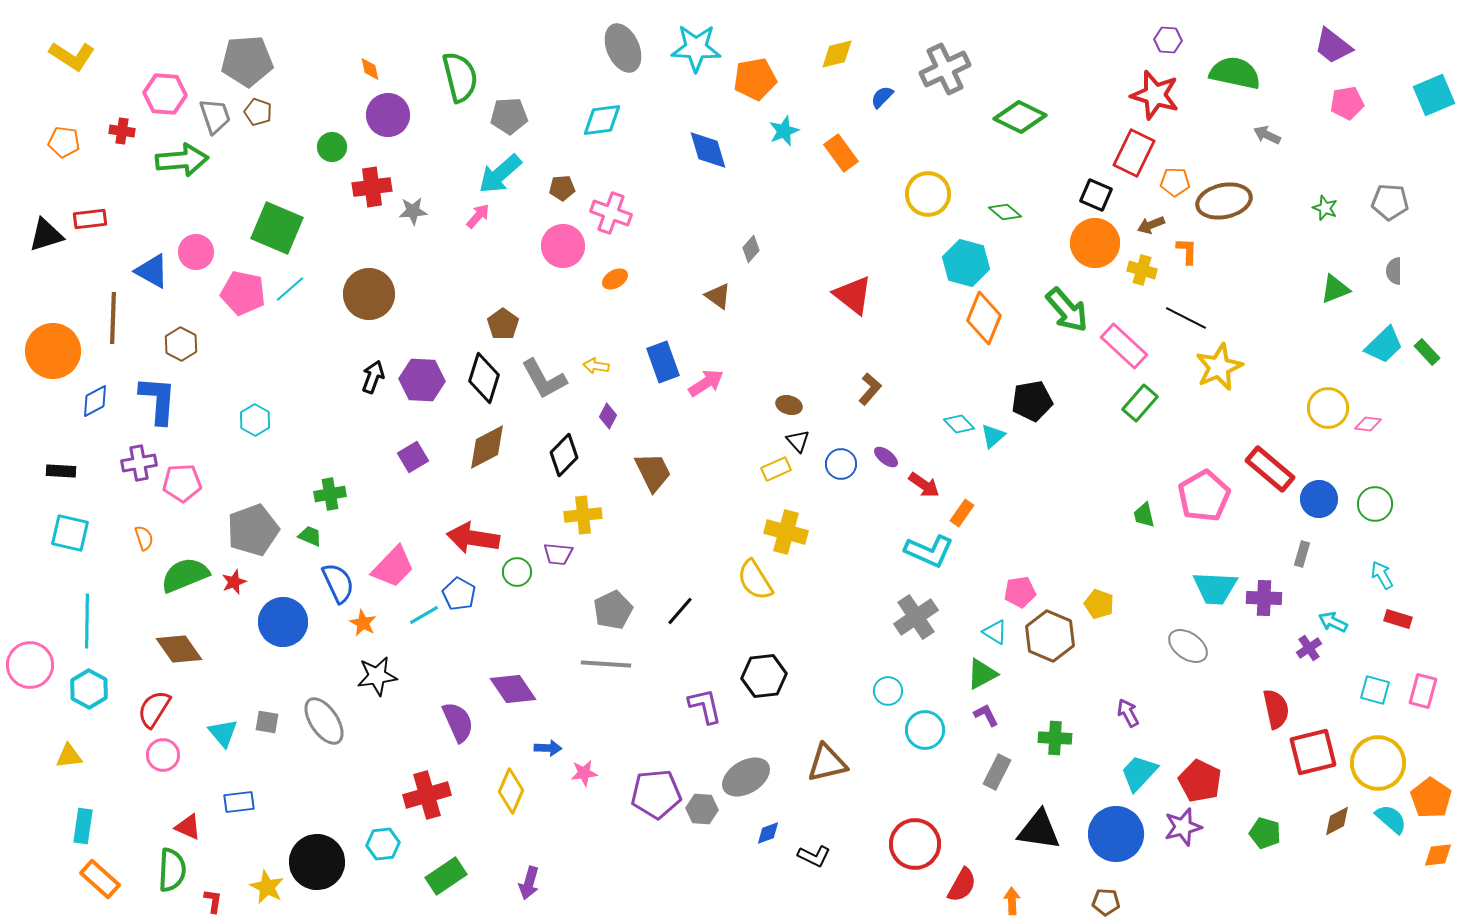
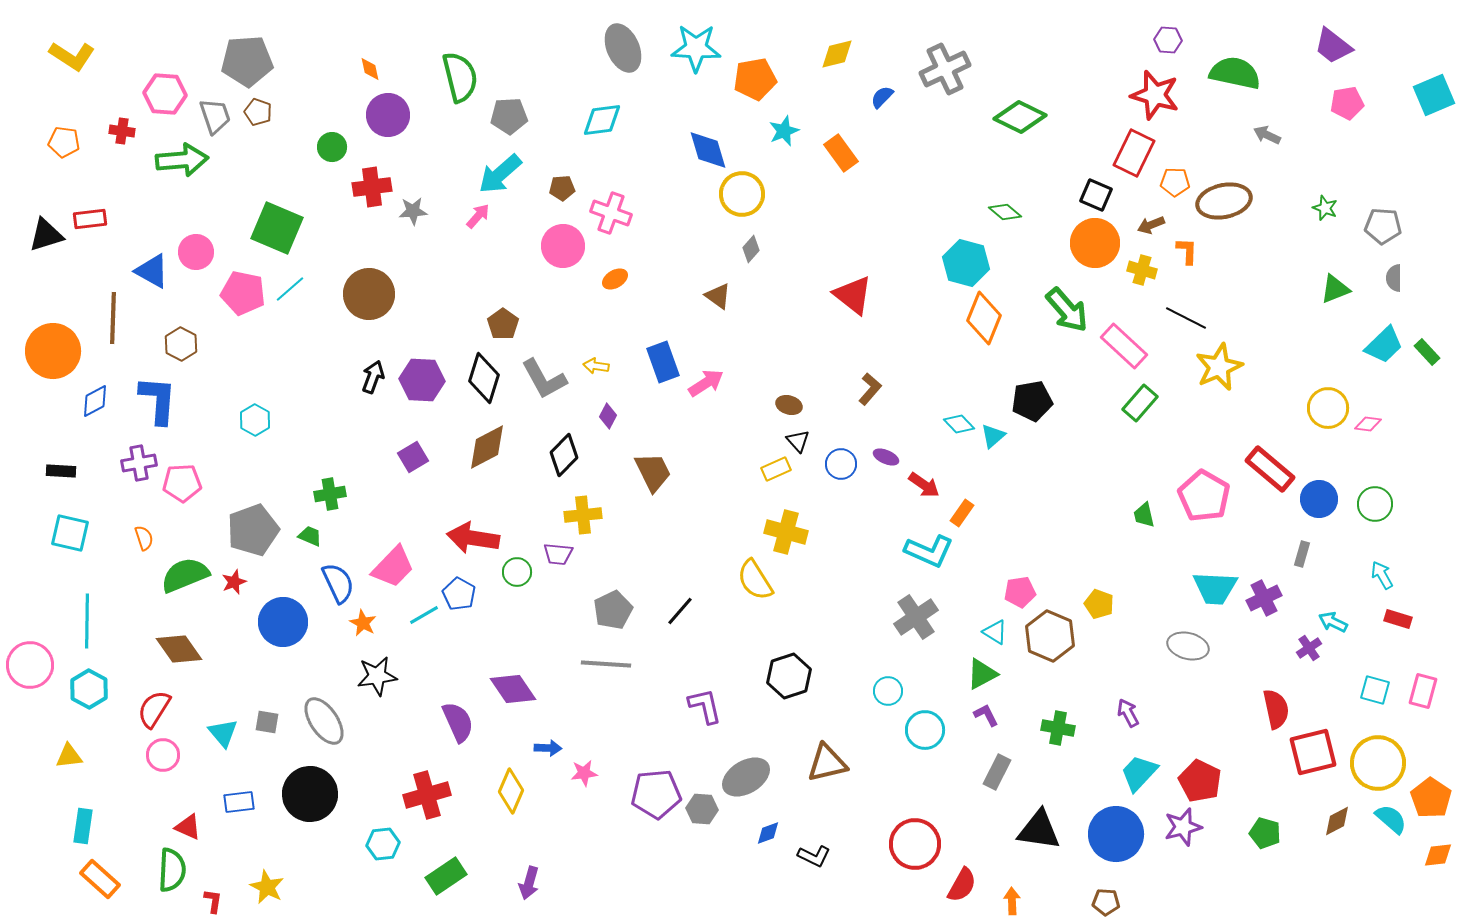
yellow circle at (928, 194): moved 186 px left
gray pentagon at (1390, 202): moved 7 px left, 24 px down
gray semicircle at (1394, 271): moved 7 px down
purple ellipse at (886, 457): rotated 15 degrees counterclockwise
pink pentagon at (1204, 496): rotated 12 degrees counterclockwise
purple cross at (1264, 598): rotated 28 degrees counterclockwise
gray ellipse at (1188, 646): rotated 21 degrees counterclockwise
black hexagon at (764, 676): moved 25 px right; rotated 12 degrees counterclockwise
green cross at (1055, 738): moved 3 px right, 10 px up; rotated 8 degrees clockwise
black circle at (317, 862): moved 7 px left, 68 px up
